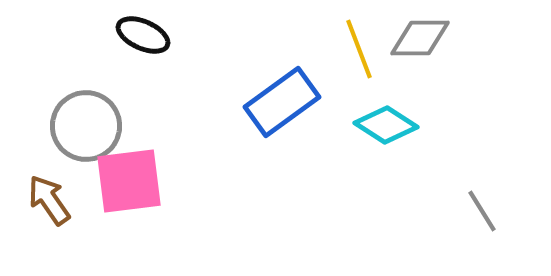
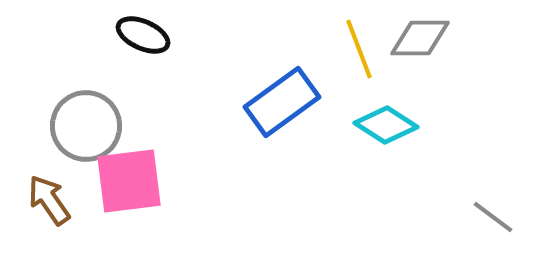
gray line: moved 11 px right, 6 px down; rotated 21 degrees counterclockwise
